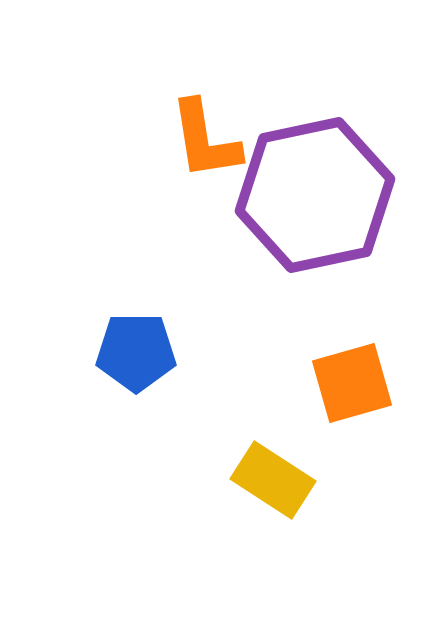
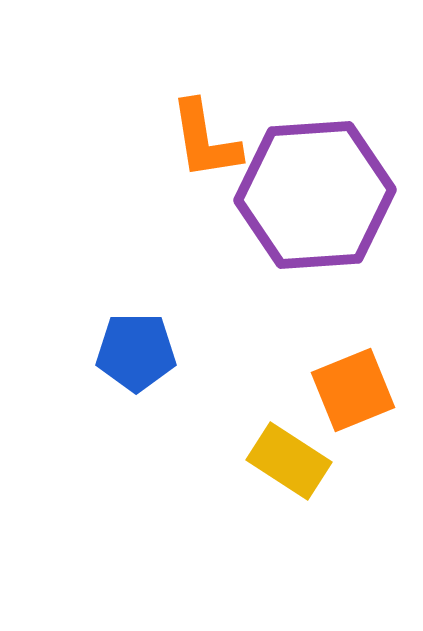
purple hexagon: rotated 8 degrees clockwise
orange square: moved 1 px right, 7 px down; rotated 6 degrees counterclockwise
yellow rectangle: moved 16 px right, 19 px up
